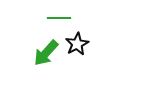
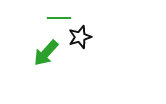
black star: moved 3 px right, 7 px up; rotated 10 degrees clockwise
